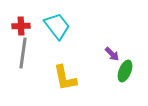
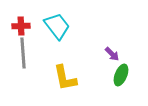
gray line: rotated 12 degrees counterclockwise
green ellipse: moved 4 px left, 4 px down
